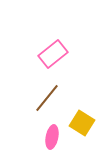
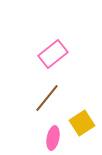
yellow square: rotated 25 degrees clockwise
pink ellipse: moved 1 px right, 1 px down
